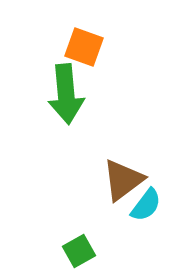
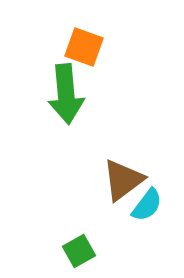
cyan semicircle: moved 1 px right
